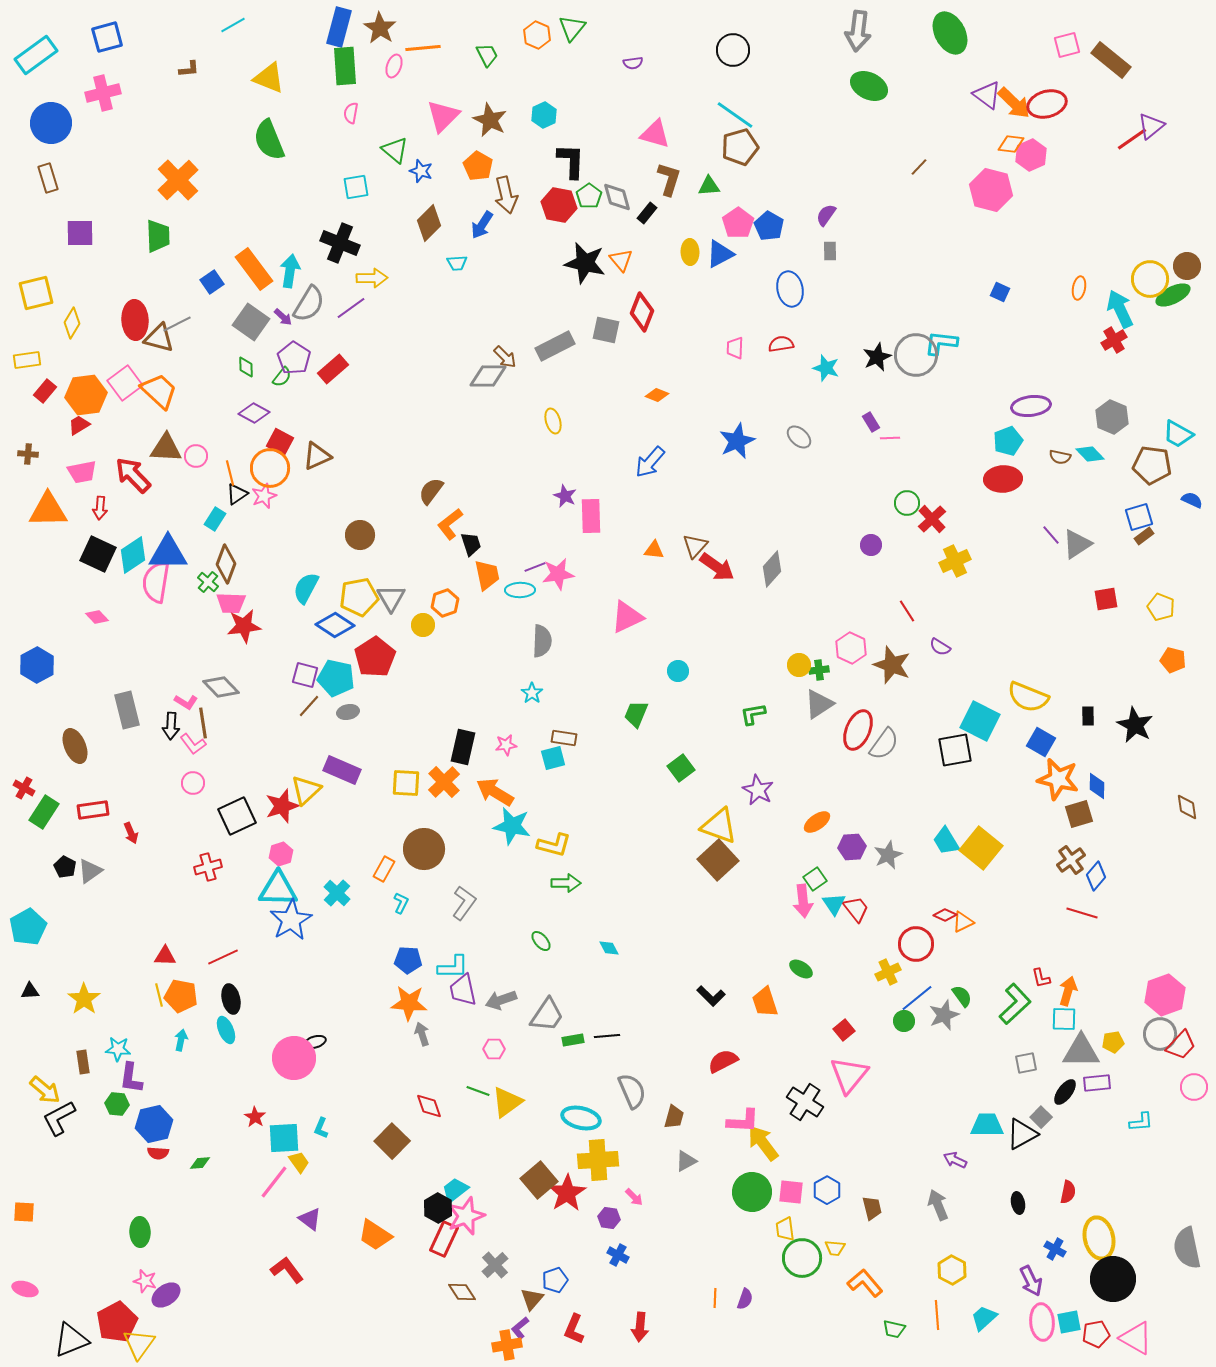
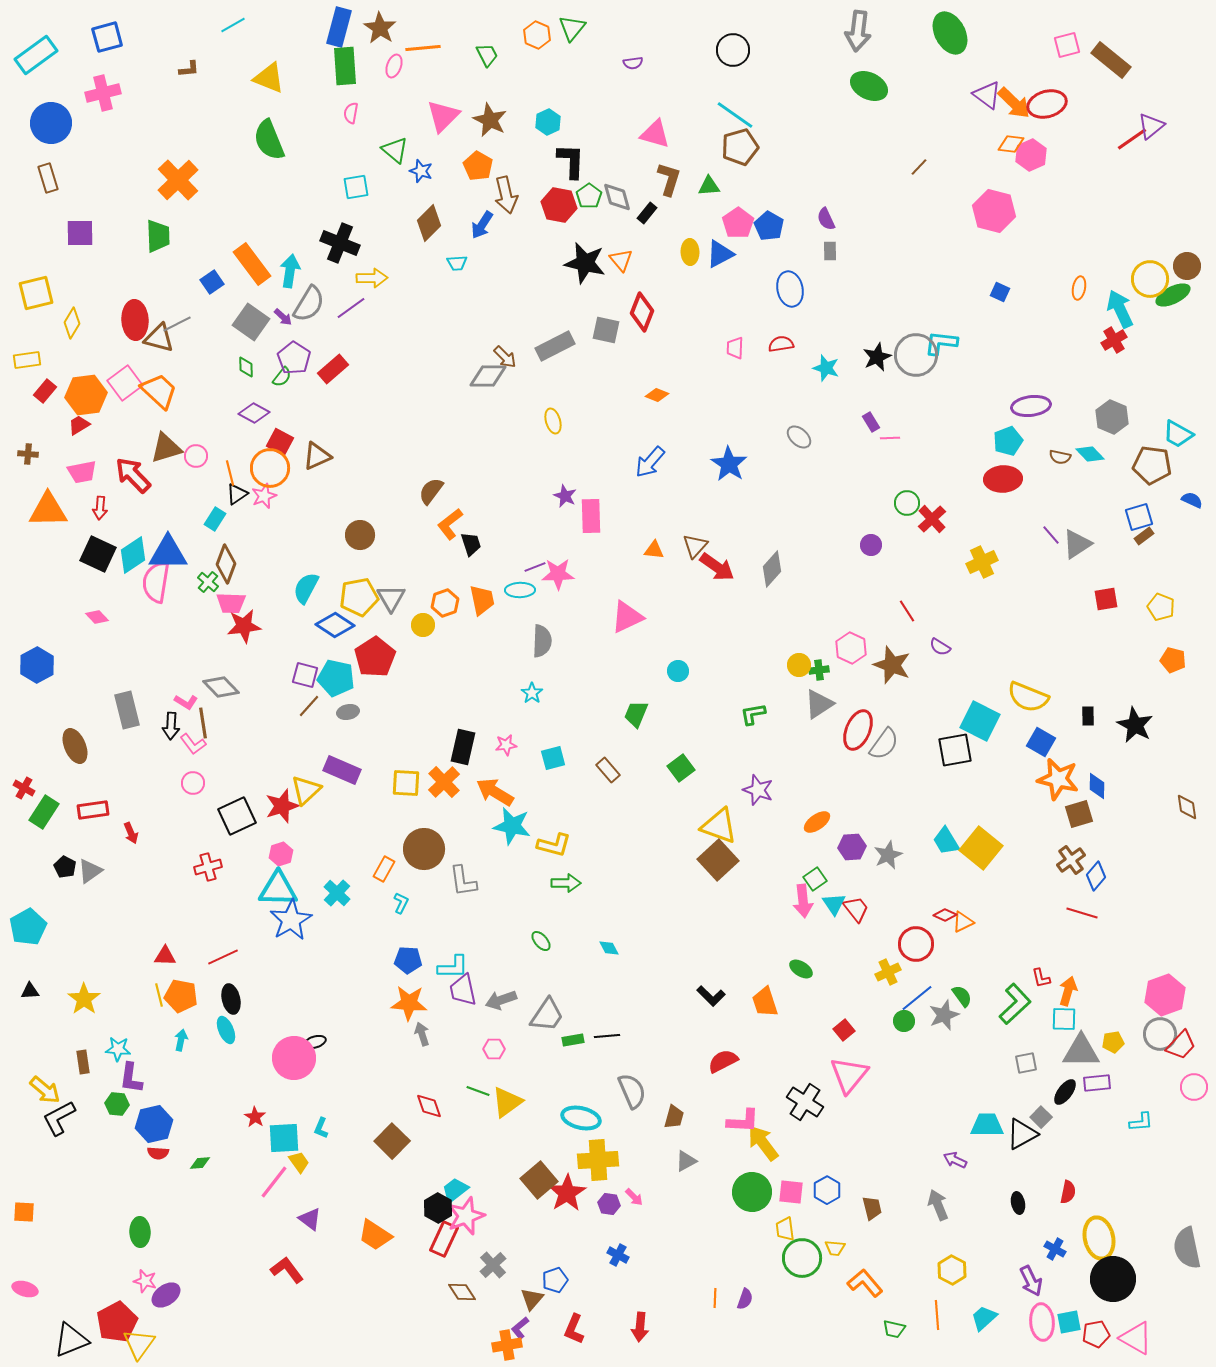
cyan hexagon at (544, 115): moved 4 px right, 7 px down
pink hexagon at (991, 190): moved 3 px right, 21 px down
purple semicircle at (826, 215): moved 4 px down; rotated 60 degrees counterclockwise
orange rectangle at (254, 269): moved 2 px left, 5 px up
blue star at (737, 441): moved 8 px left, 23 px down; rotated 15 degrees counterclockwise
brown triangle at (166, 448): rotated 20 degrees counterclockwise
yellow cross at (955, 561): moved 27 px right, 1 px down
pink star at (558, 574): rotated 8 degrees clockwise
orange trapezoid at (487, 575): moved 5 px left, 25 px down
brown rectangle at (564, 738): moved 44 px right, 32 px down; rotated 40 degrees clockwise
purple star at (758, 790): rotated 8 degrees counterclockwise
gray L-shape at (464, 903): moved 1 px left, 22 px up; rotated 136 degrees clockwise
purple hexagon at (609, 1218): moved 14 px up
gray cross at (495, 1265): moved 2 px left
